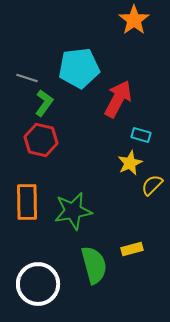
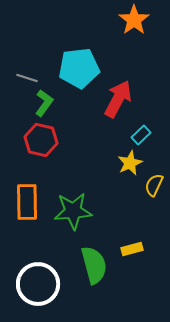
cyan rectangle: rotated 60 degrees counterclockwise
yellow semicircle: moved 2 px right; rotated 20 degrees counterclockwise
green star: rotated 6 degrees clockwise
